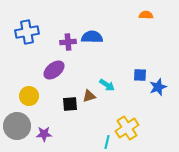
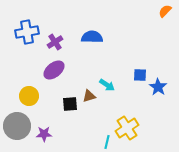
orange semicircle: moved 19 px right, 4 px up; rotated 48 degrees counterclockwise
purple cross: moved 13 px left; rotated 28 degrees counterclockwise
blue star: rotated 18 degrees counterclockwise
